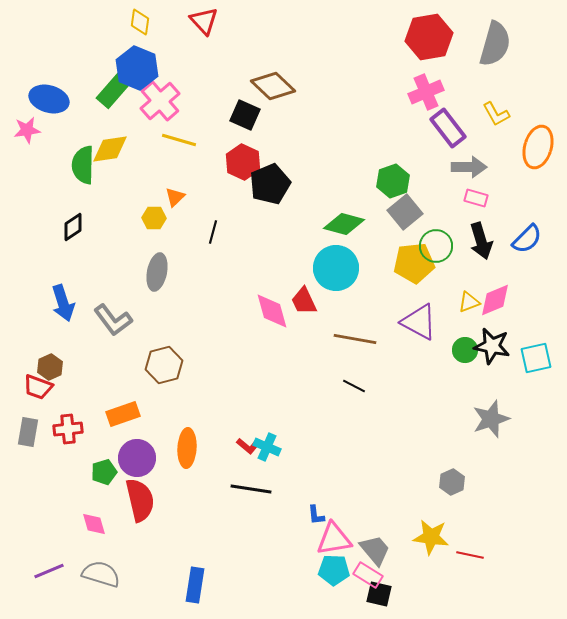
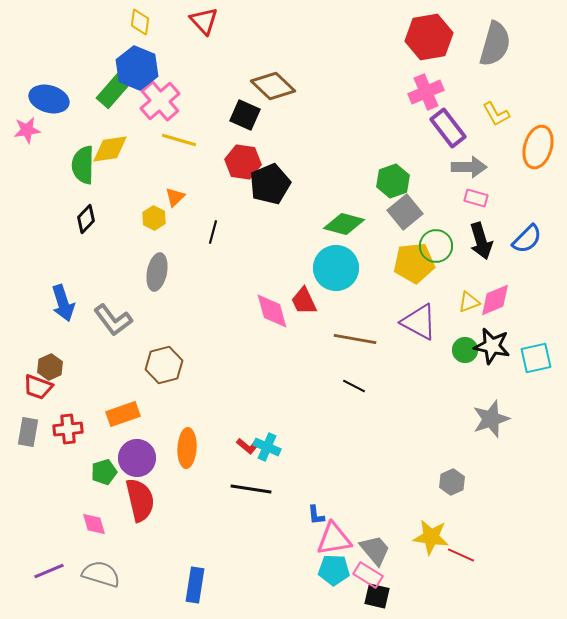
red hexagon at (243, 162): rotated 16 degrees counterclockwise
yellow hexagon at (154, 218): rotated 25 degrees clockwise
black diamond at (73, 227): moved 13 px right, 8 px up; rotated 12 degrees counterclockwise
red line at (470, 555): moved 9 px left; rotated 12 degrees clockwise
black square at (379, 594): moved 2 px left, 2 px down
